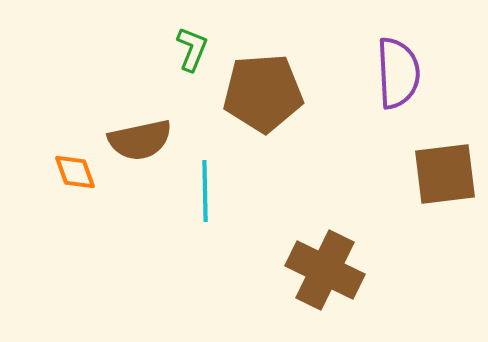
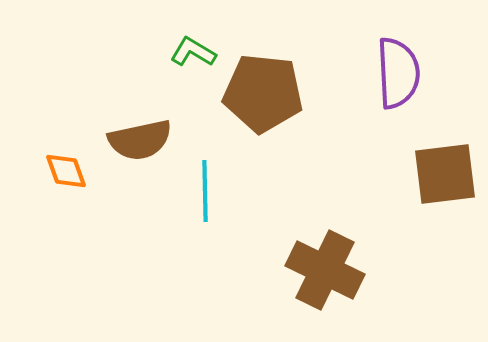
green L-shape: moved 1 px right, 3 px down; rotated 81 degrees counterclockwise
brown pentagon: rotated 10 degrees clockwise
orange diamond: moved 9 px left, 1 px up
